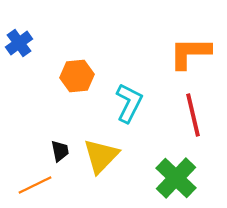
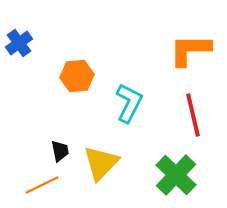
orange L-shape: moved 3 px up
yellow triangle: moved 7 px down
green cross: moved 3 px up
orange line: moved 7 px right
